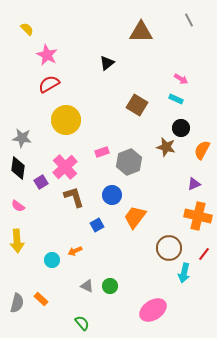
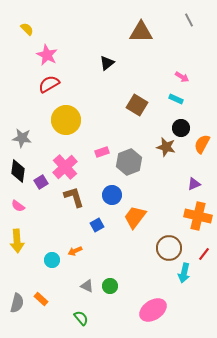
pink arrow: moved 1 px right, 2 px up
orange semicircle: moved 6 px up
black diamond: moved 3 px down
green semicircle: moved 1 px left, 5 px up
